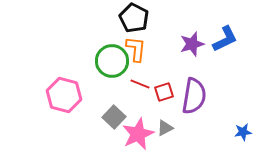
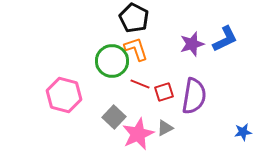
orange L-shape: rotated 24 degrees counterclockwise
